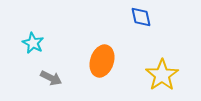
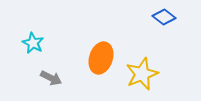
blue diamond: moved 23 px right; rotated 40 degrees counterclockwise
orange ellipse: moved 1 px left, 3 px up
yellow star: moved 20 px left, 1 px up; rotated 12 degrees clockwise
